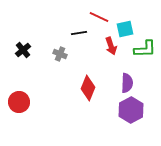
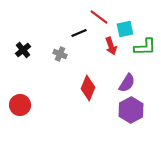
red line: rotated 12 degrees clockwise
black line: rotated 14 degrees counterclockwise
green L-shape: moved 2 px up
purple semicircle: rotated 30 degrees clockwise
red circle: moved 1 px right, 3 px down
